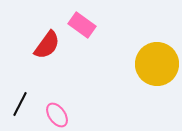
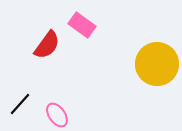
black line: rotated 15 degrees clockwise
